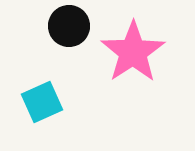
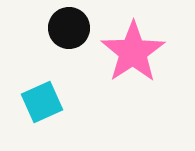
black circle: moved 2 px down
